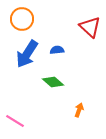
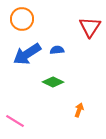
red triangle: rotated 20 degrees clockwise
blue arrow: rotated 24 degrees clockwise
green diamond: rotated 15 degrees counterclockwise
